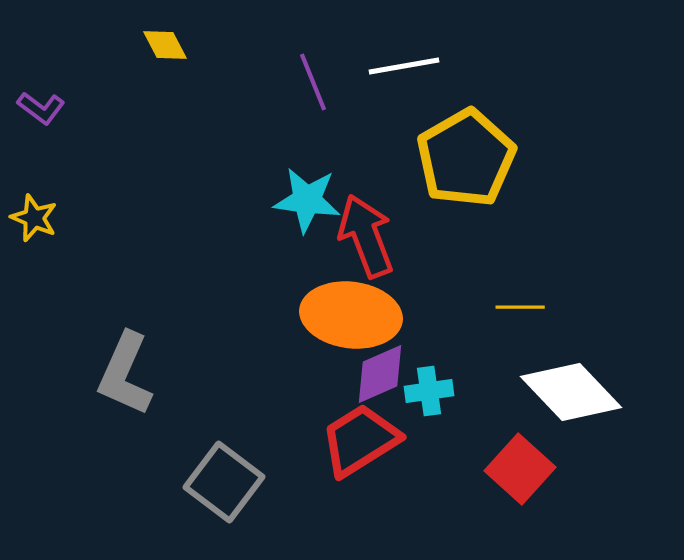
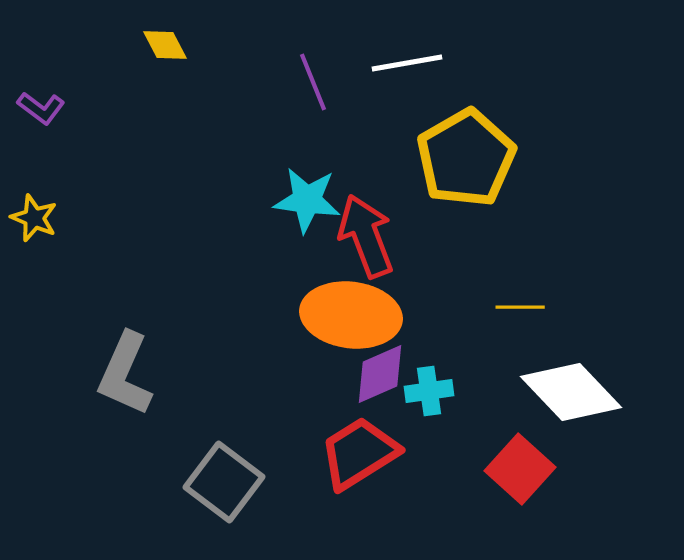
white line: moved 3 px right, 3 px up
red trapezoid: moved 1 px left, 13 px down
